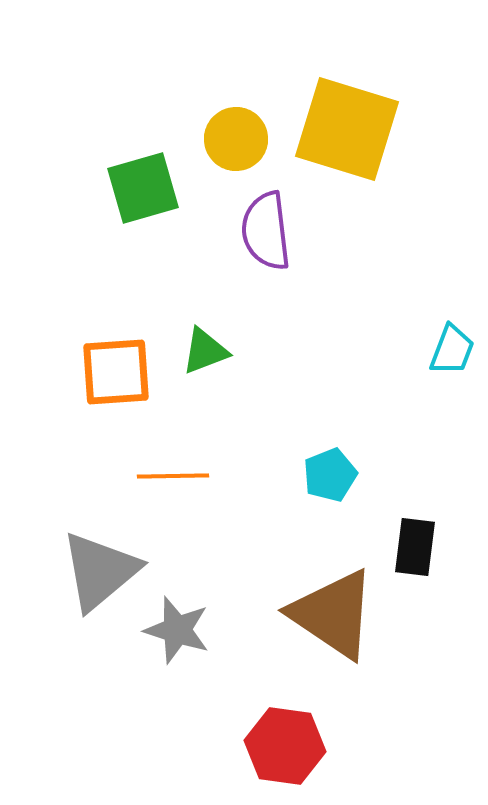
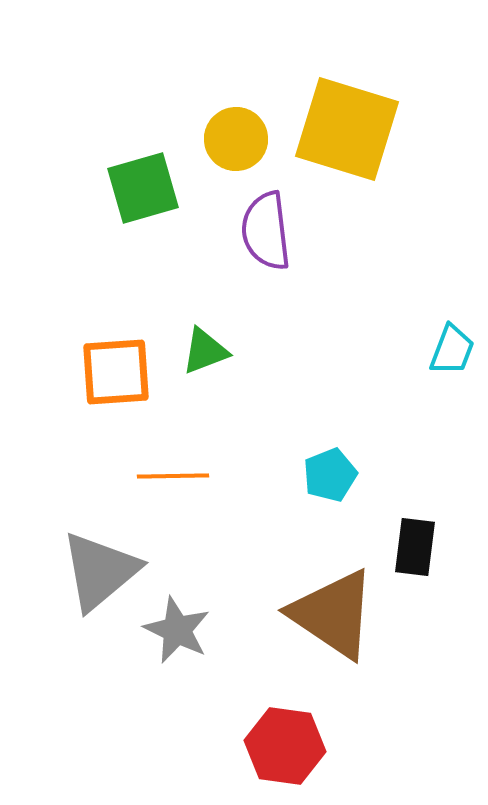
gray star: rotated 8 degrees clockwise
